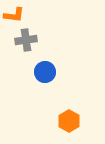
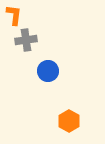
orange L-shape: rotated 90 degrees counterclockwise
blue circle: moved 3 px right, 1 px up
